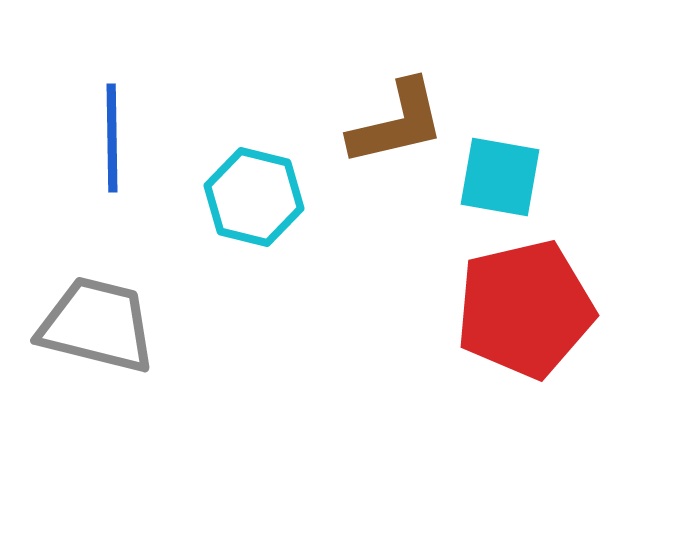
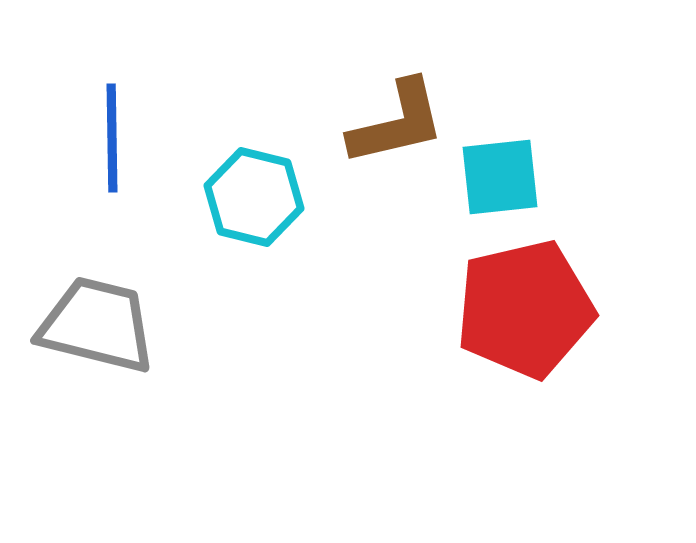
cyan square: rotated 16 degrees counterclockwise
